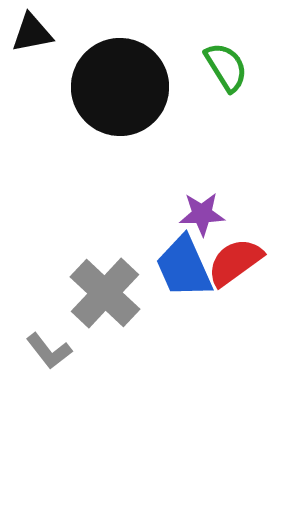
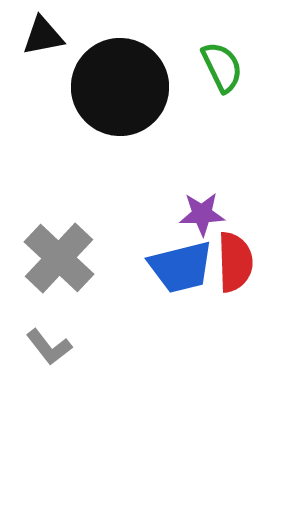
black triangle: moved 11 px right, 3 px down
green semicircle: moved 4 px left; rotated 6 degrees clockwise
red semicircle: rotated 124 degrees clockwise
blue trapezoid: moved 3 px left; rotated 80 degrees counterclockwise
gray cross: moved 46 px left, 35 px up
gray L-shape: moved 4 px up
